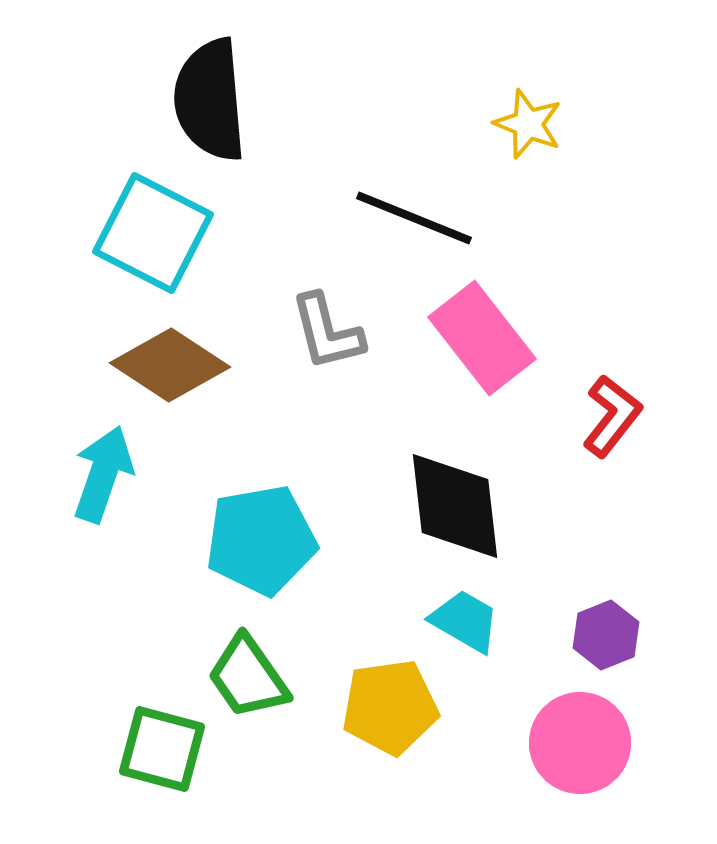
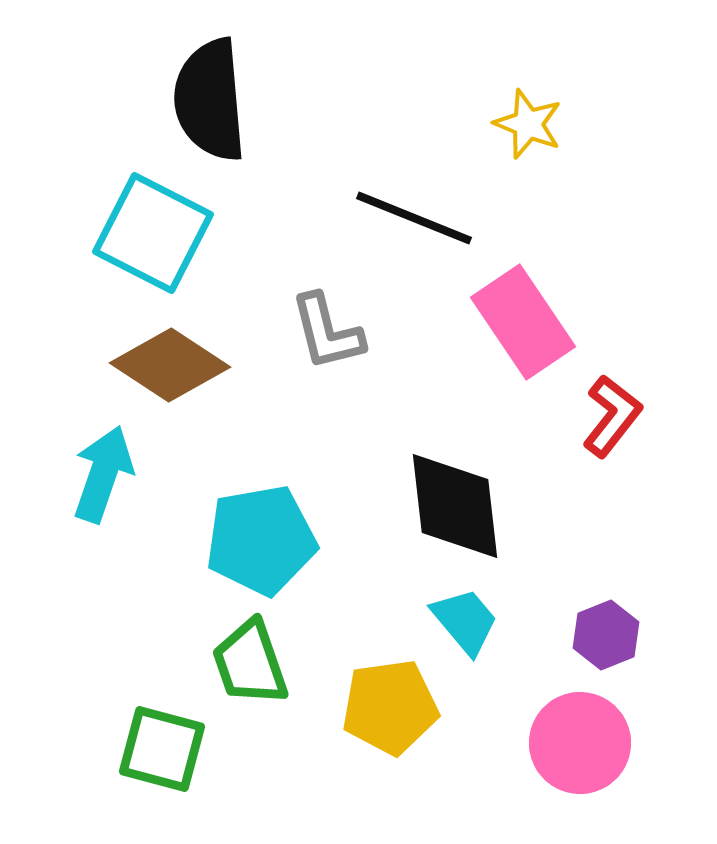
pink rectangle: moved 41 px right, 16 px up; rotated 4 degrees clockwise
cyan trapezoid: rotated 20 degrees clockwise
green trapezoid: moved 2 px right, 14 px up; rotated 16 degrees clockwise
